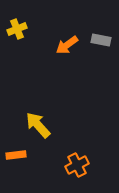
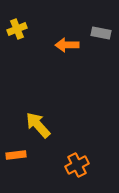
gray rectangle: moved 7 px up
orange arrow: rotated 35 degrees clockwise
